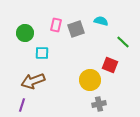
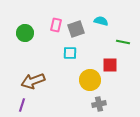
green line: rotated 32 degrees counterclockwise
cyan square: moved 28 px right
red square: rotated 21 degrees counterclockwise
